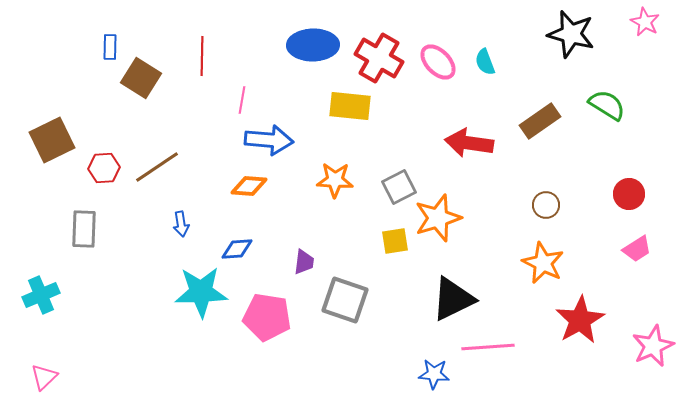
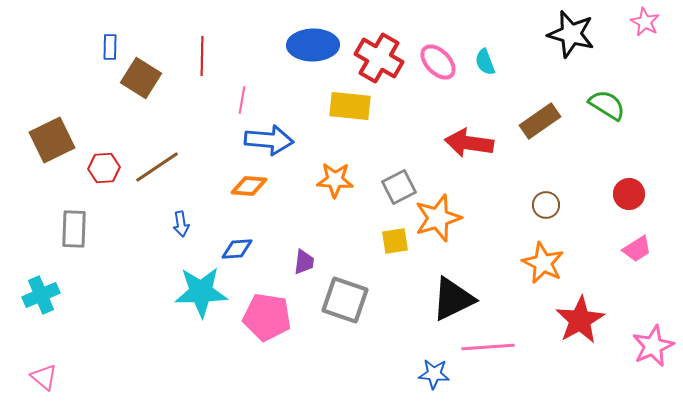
gray rectangle at (84, 229): moved 10 px left
pink triangle at (44, 377): rotated 36 degrees counterclockwise
